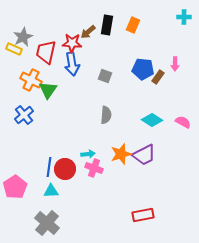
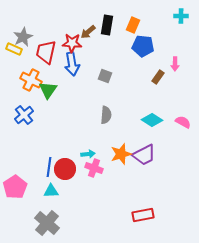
cyan cross: moved 3 px left, 1 px up
blue pentagon: moved 23 px up
